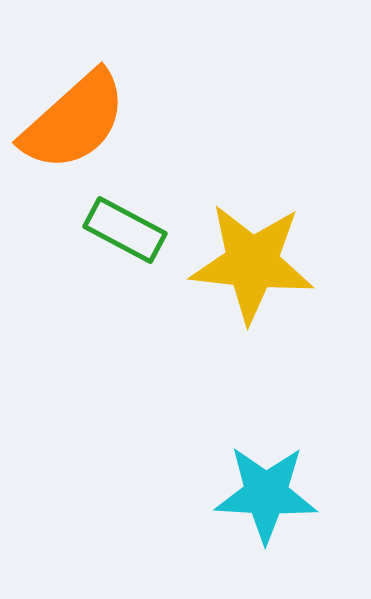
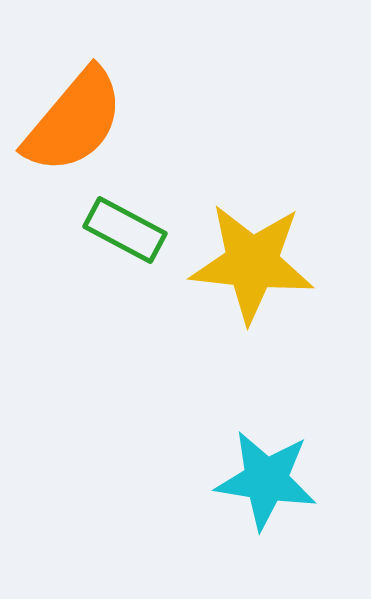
orange semicircle: rotated 8 degrees counterclockwise
cyan star: moved 14 px up; rotated 6 degrees clockwise
